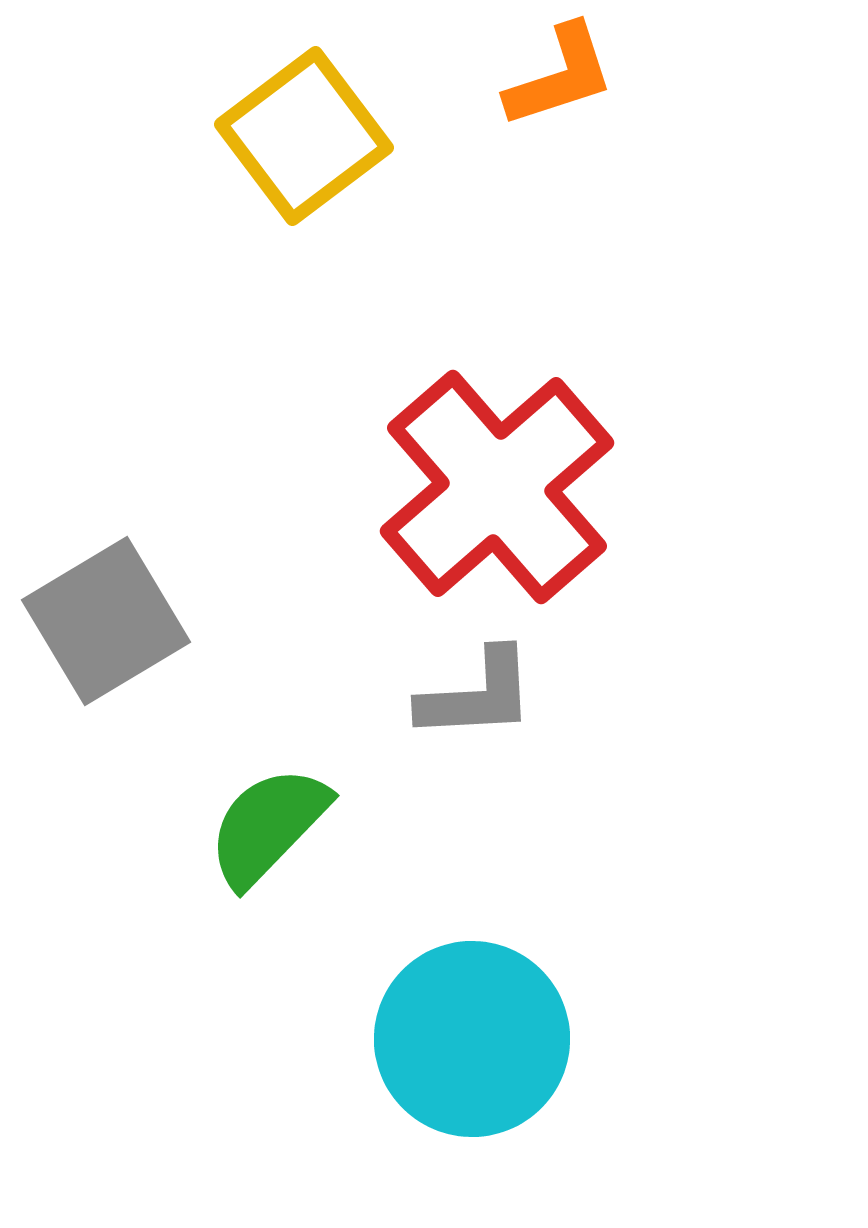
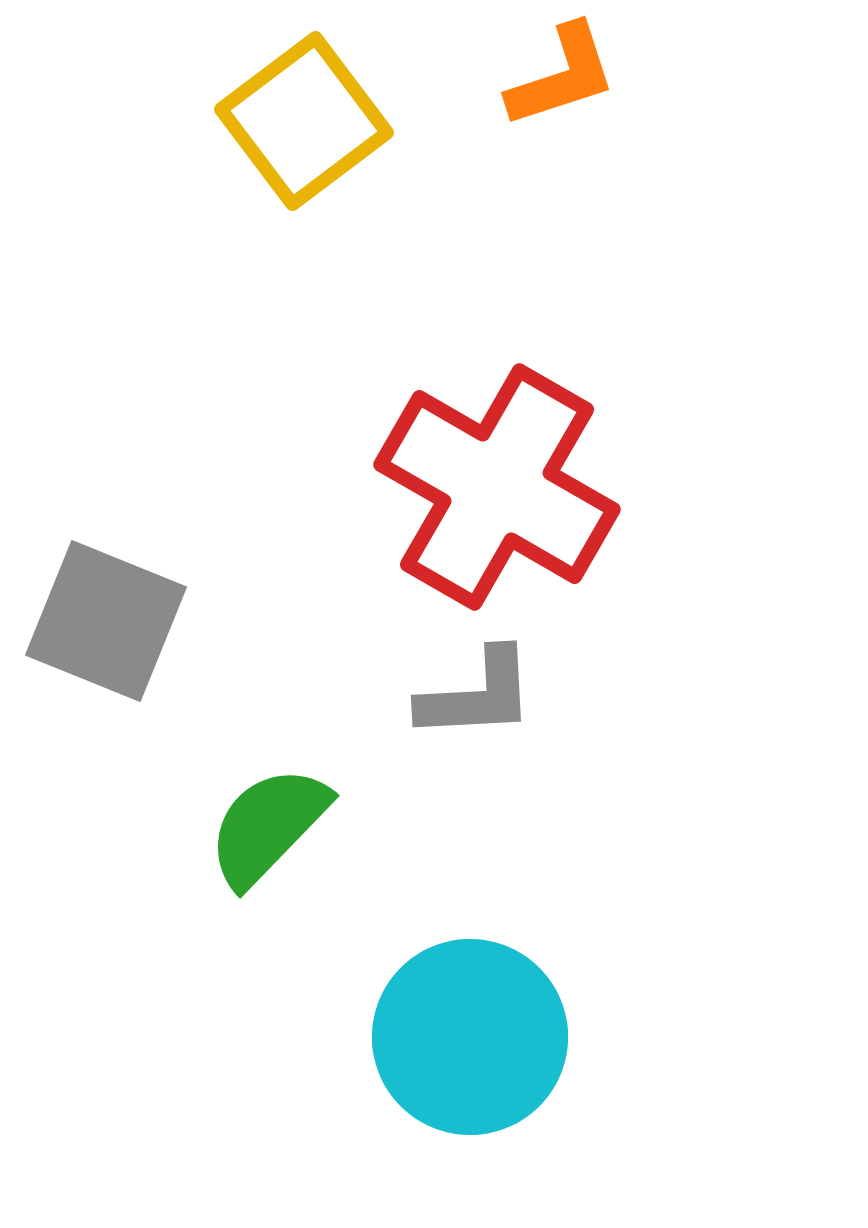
orange L-shape: moved 2 px right
yellow square: moved 15 px up
red cross: rotated 19 degrees counterclockwise
gray square: rotated 37 degrees counterclockwise
cyan circle: moved 2 px left, 2 px up
